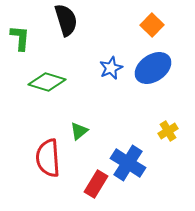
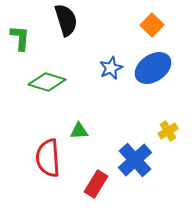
green triangle: rotated 36 degrees clockwise
blue cross: moved 7 px right, 3 px up; rotated 16 degrees clockwise
